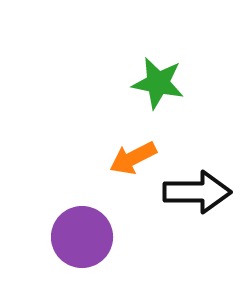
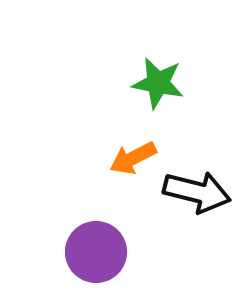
black arrow: rotated 14 degrees clockwise
purple circle: moved 14 px right, 15 px down
